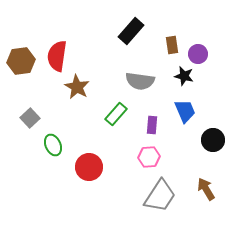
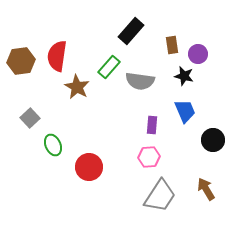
green rectangle: moved 7 px left, 47 px up
